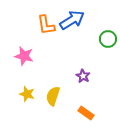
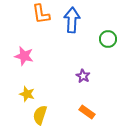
blue arrow: rotated 55 degrees counterclockwise
orange L-shape: moved 5 px left, 11 px up
yellow semicircle: moved 13 px left, 19 px down
orange rectangle: moved 1 px right, 1 px up
